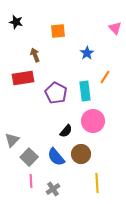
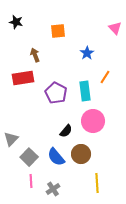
gray triangle: moved 1 px left, 1 px up
